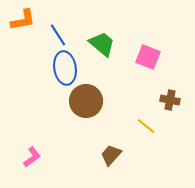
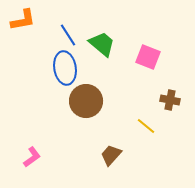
blue line: moved 10 px right
